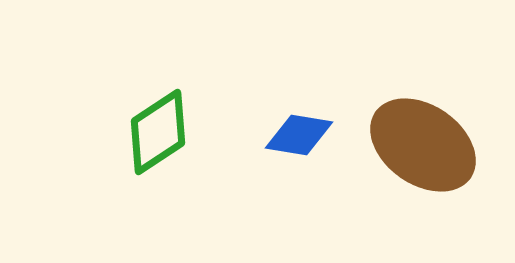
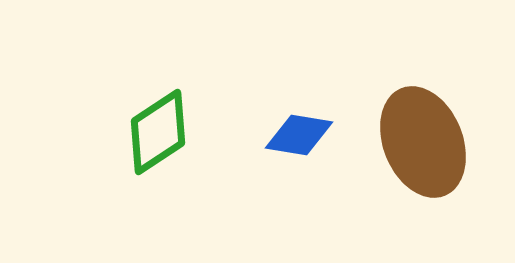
brown ellipse: moved 3 px up; rotated 33 degrees clockwise
